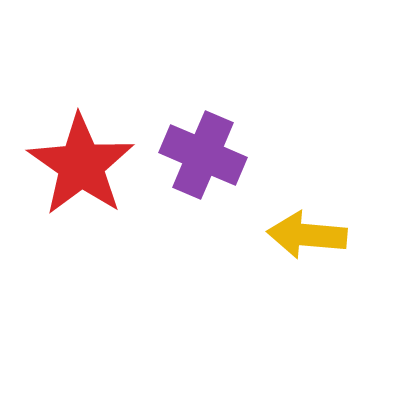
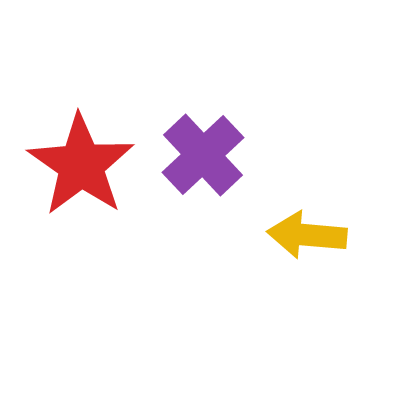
purple cross: rotated 24 degrees clockwise
